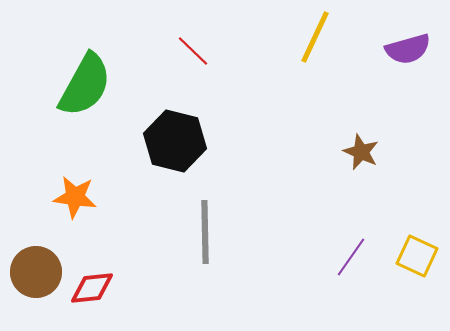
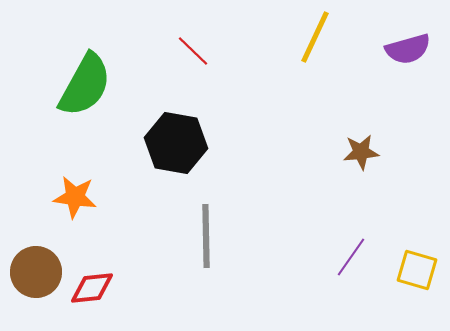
black hexagon: moved 1 px right, 2 px down; rotated 4 degrees counterclockwise
brown star: rotated 30 degrees counterclockwise
gray line: moved 1 px right, 4 px down
yellow square: moved 14 px down; rotated 9 degrees counterclockwise
